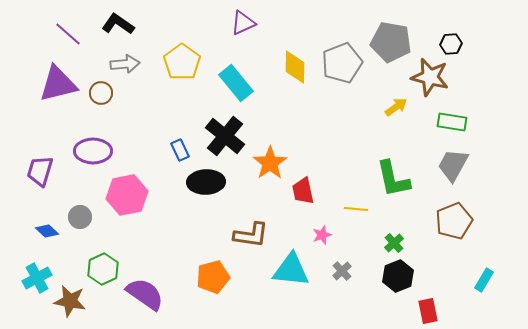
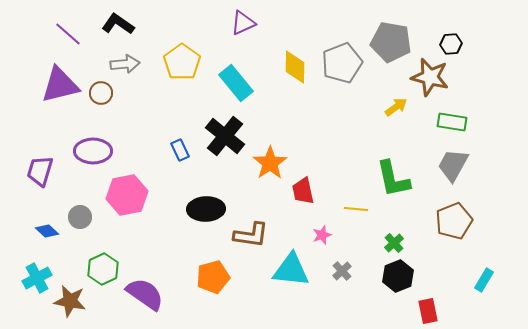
purple triangle at (58, 84): moved 2 px right, 1 px down
black ellipse at (206, 182): moved 27 px down
